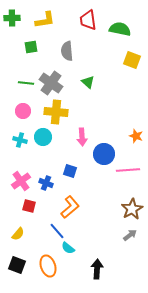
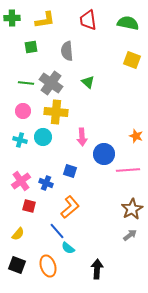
green semicircle: moved 8 px right, 6 px up
